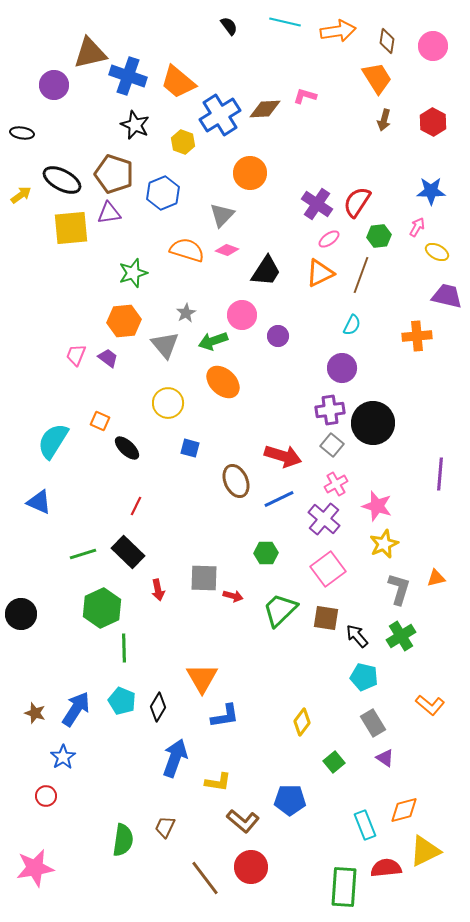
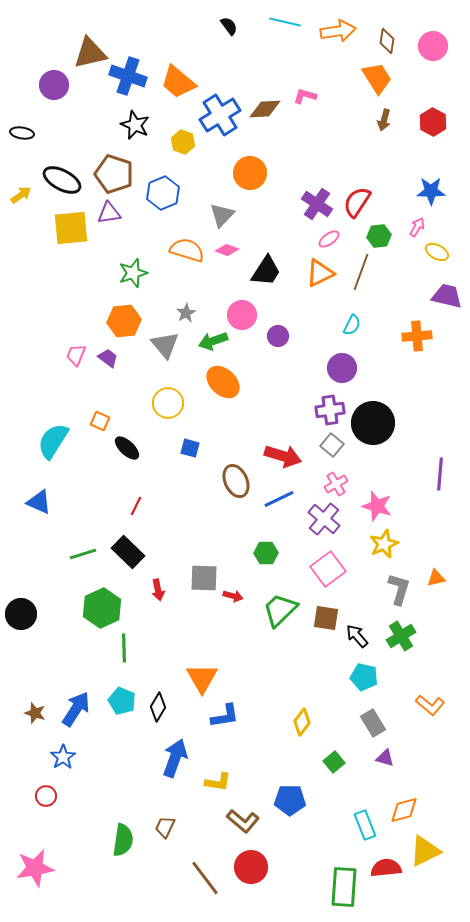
brown line at (361, 275): moved 3 px up
purple triangle at (385, 758): rotated 18 degrees counterclockwise
